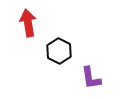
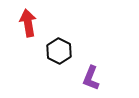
purple L-shape: rotated 30 degrees clockwise
